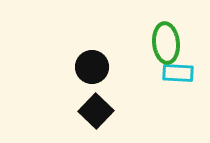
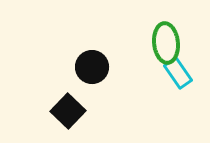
cyan rectangle: rotated 52 degrees clockwise
black square: moved 28 px left
